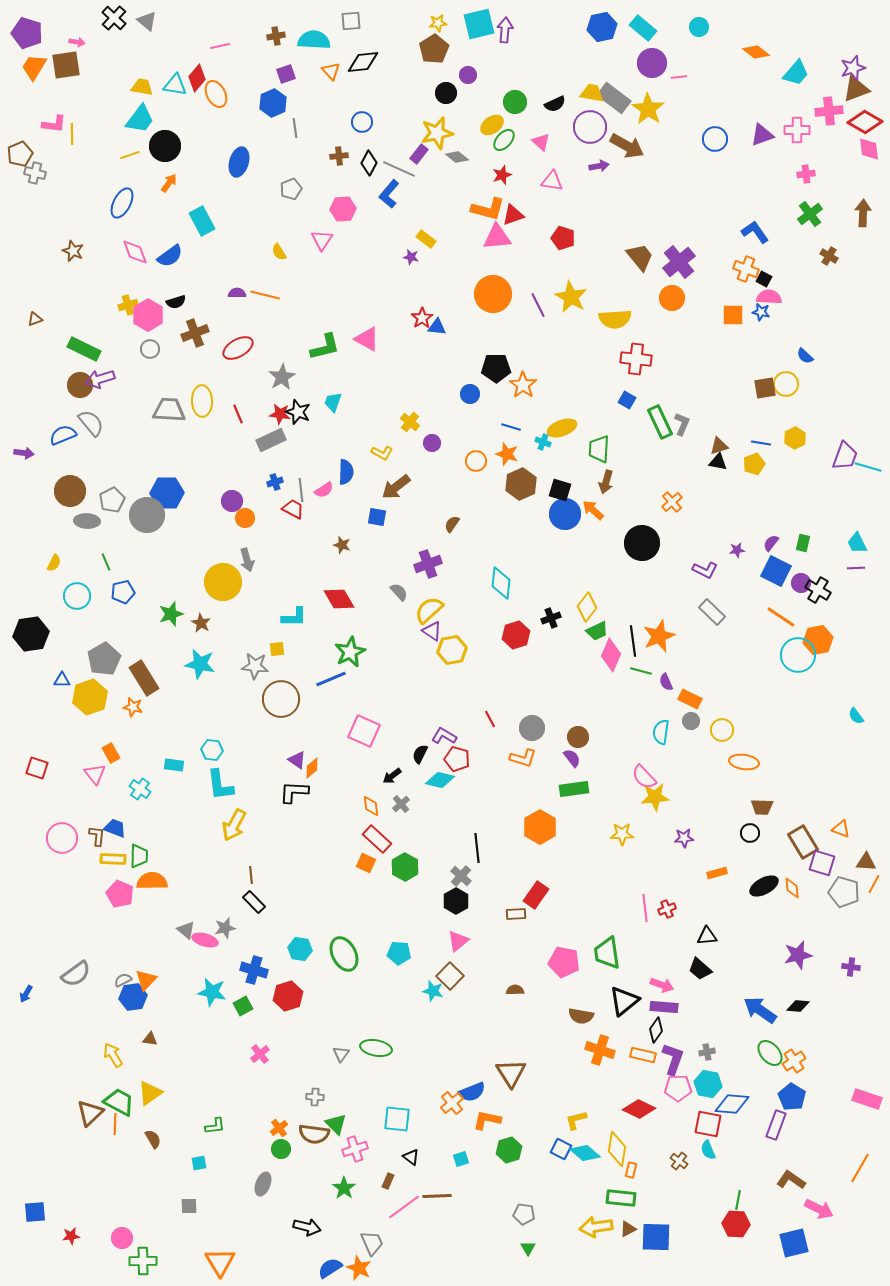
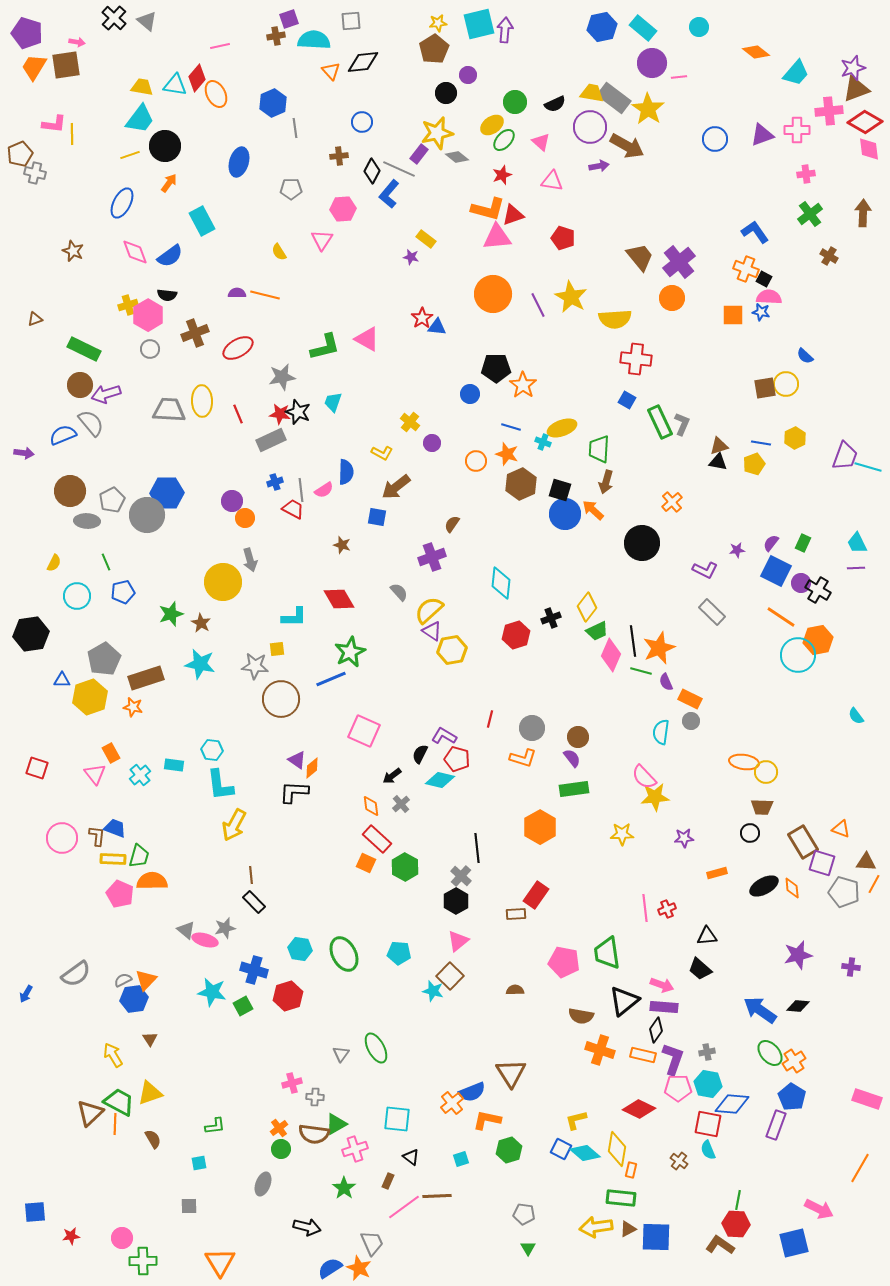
purple square at (286, 74): moved 3 px right, 55 px up
black diamond at (369, 163): moved 3 px right, 8 px down
gray pentagon at (291, 189): rotated 20 degrees clockwise
black semicircle at (176, 302): moved 9 px left, 7 px up; rotated 24 degrees clockwise
gray star at (282, 377): rotated 20 degrees clockwise
purple arrow at (100, 379): moved 6 px right, 15 px down
green rectangle at (803, 543): rotated 12 degrees clockwise
gray arrow at (247, 560): moved 3 px right
purple cross at (428, 564): moved 4 px right, 7 px up
orange star at (659, 636): moved 12 px down
brown rectangle at (144, 678): moved 2 px right; rotated 76 degrees counterclockwise
red line at (490, 719): rotated 42 degrees clockwise
yellow circle at (722, 730): moved 44 px right, 42 px down
cyan cross at (140, 789): moved 14 px up; rotated 15 degrees clockwise
green trapezoid at (139, 856): rotated 15 degrees clockwise
blue hexagon at (133, 997): moved 1 px right, 2 px down
brown triangle at (150, 1039): rotated 49 degrees clockwise
green ellipse at (376, 1048): rotated 52 degrees clockwise
pink cross at (260, 1054): moved 32 px right, 29 px down; rotated 24 degrees clockwise
yellow triangle at (150, 1093): rotated 16 degrees clockwise
green triangle at (336, 1124): rotated 45 degrees clockwise
brown L-shape at (791, 1180): moved 71 px left, 65 px down
